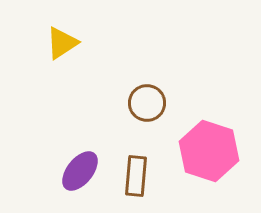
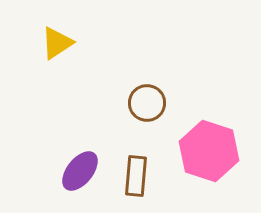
yellow triangle: moved 5 px left
